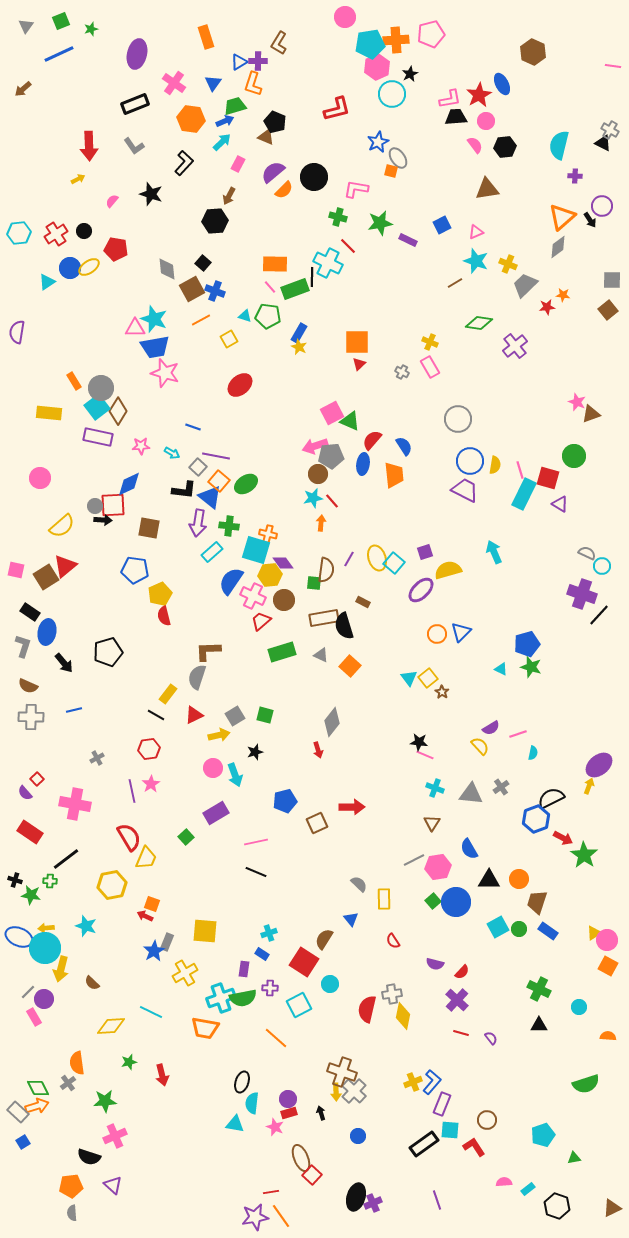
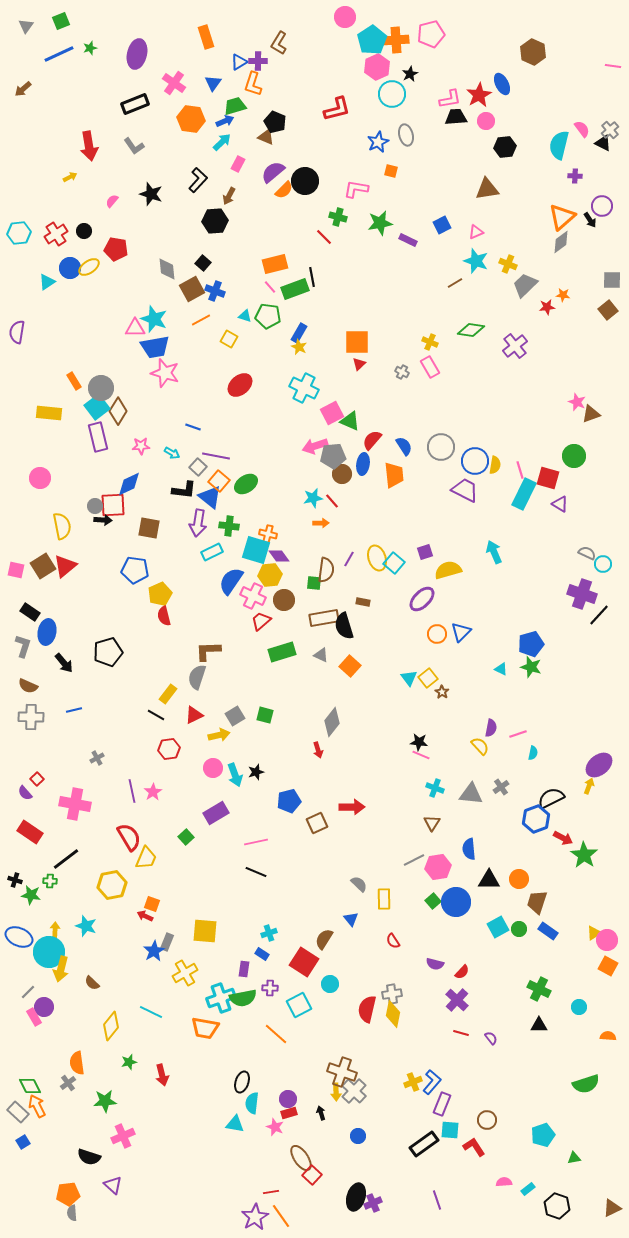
green star at (91, 29): moved 1 px left, 19 px down
cyan pentagon at (370, 44): moved 2 px right, 4 px up; rotated 24 degrees counterclockwise
gray cross at (610, 130): rotated 18 degrees clockwise
pink semicircle at (475, 145): moved 107 px right, 16 px up
red arrow at (89, 146): rotated 8 degrees counterclockwise
gray ellipse at (398, 158): moved 8 px right, 23 px up; rotated 20 degrees clockwise
black L-shape at (184, 163): moved 14 px right, 17 px down
black circle at (314, 177): moved 9 px left, 4 px down
yellow arrow at (78, 179): moved 8 px left, 2 px up
red line at (348, 246): moved 24 px left, 9 px up
gray diamond at (558, 247): moved 3 px right, 5 px up
cyan cross at (328, 263): moved 24 px left, 125 px down
orange rectangle at (275, 264): rotated 15 degrees counterclockwise
black line at (312, 277): rotated 12 degrees counterclockwise
green diamond at (479, 323): moved 8 px left, 7 px down
yellow square at (229, 339): rotated 30 degrees counterclockwise
gray circle at (458, 419): moved 17 px left, 28 px down
purple rectangle at (98, 437): rotated 64 degrees clockwise
gray pentagon at (331, 456): moved 2 px right
blue circle at (470, 461): moved 5 px right
brown circle at (318, 474): moved 24 px right
orange arrow at (321, 523): rotated 84 degrees clockwise
yellow semicircle at (62, 526): rotated 60 degrees counterclockwise
cyan rectangle at (212, 552): rotated 15 degrees clockwise
purple diamond at (283, 563): moved 4 px left, 7 px up
cyan circle at (602, 566): moved 1 px right, 2 px up
brown square at (46, 577): moved 3 px left, 11 px up
purple ellipse at (421, 590): moved 1 px right, 9 px down
brown rectangle at (363, 602): rotated 16 degrees counterclockwise
blue pentagon at (527, 644): moved 4 px right
purple semicircle at (491, 728): rotated 48 degrees counterclockwise
red hexagon at (149, 749): moved 20 px right
black star at (255, 752): moved 1 px right, 20 px down
pink line at (425, 755): moved 4 px left
pink star at (151, 784): moved 2 px right, 8 px down
blue pentagon at (285, 801): moved 4 px right
blue semicircle at (469, 849): rotated 25 degrees clockwise
yellow arrow at (46, 928): moved 9 px right, 2 px down; rotated 98 degrees clockwise
cyan circle at (45, 948): moved 4 px right, 4 px down
purple circle at (44, 999): moved 8 px down
yellow diamond at (403, 1016): moved 10 px left, 2 px up
yellow diamond at (111, 1026): rotated 48 degrees counterclockwise
orange line at (276, 1038): moved 4 px up
green diamond at (38, 1088): moved 8 px left, 2 px up
orange arrow at (37, 1106): rotated 100 degrees counterclockwise
pink cross at (115, 1136): moved 8 px right
brown ellipse at (301, 1158): rotated 12 degrees counterclockwise
orange pentagon at (71, 1186): moved 3 px left, 8 px down
purple star at (255, 1217): rotated 20 degrees counterclockwise
